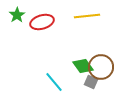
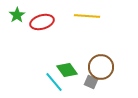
yellow line: rotated 10 degrees clockwise
green diamond: moved 16 px left, 4 px down
